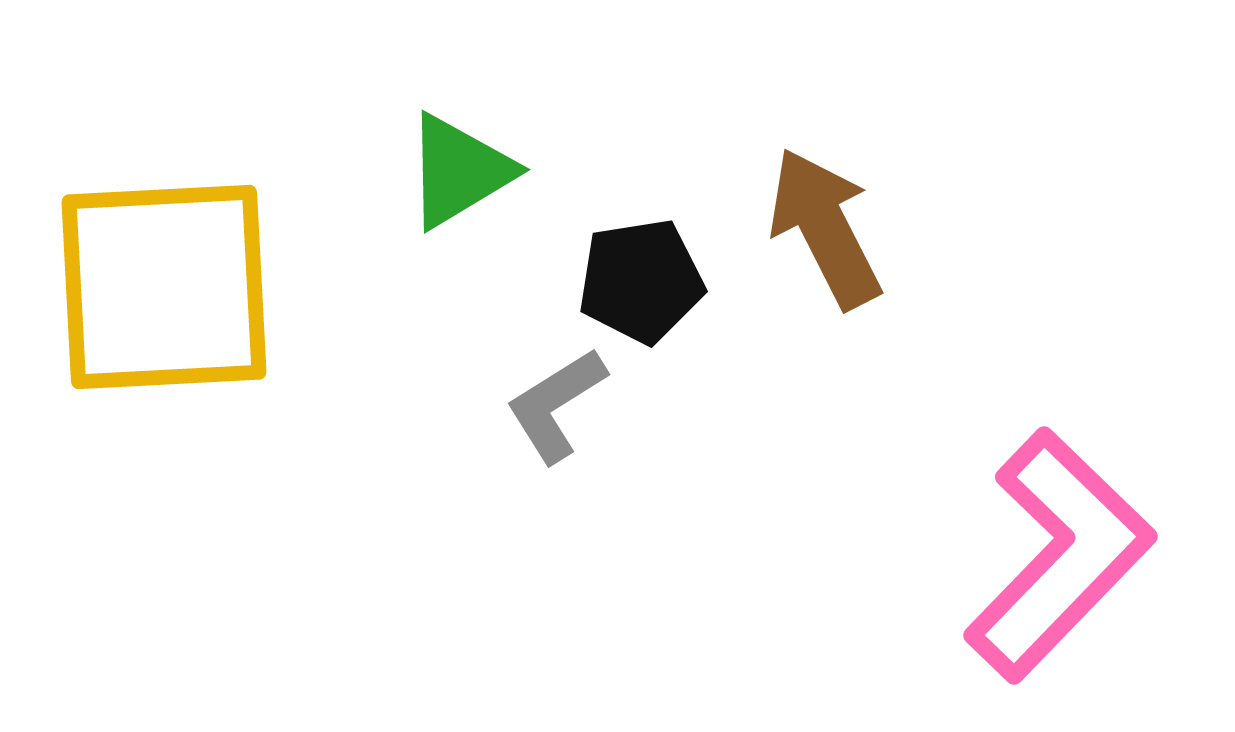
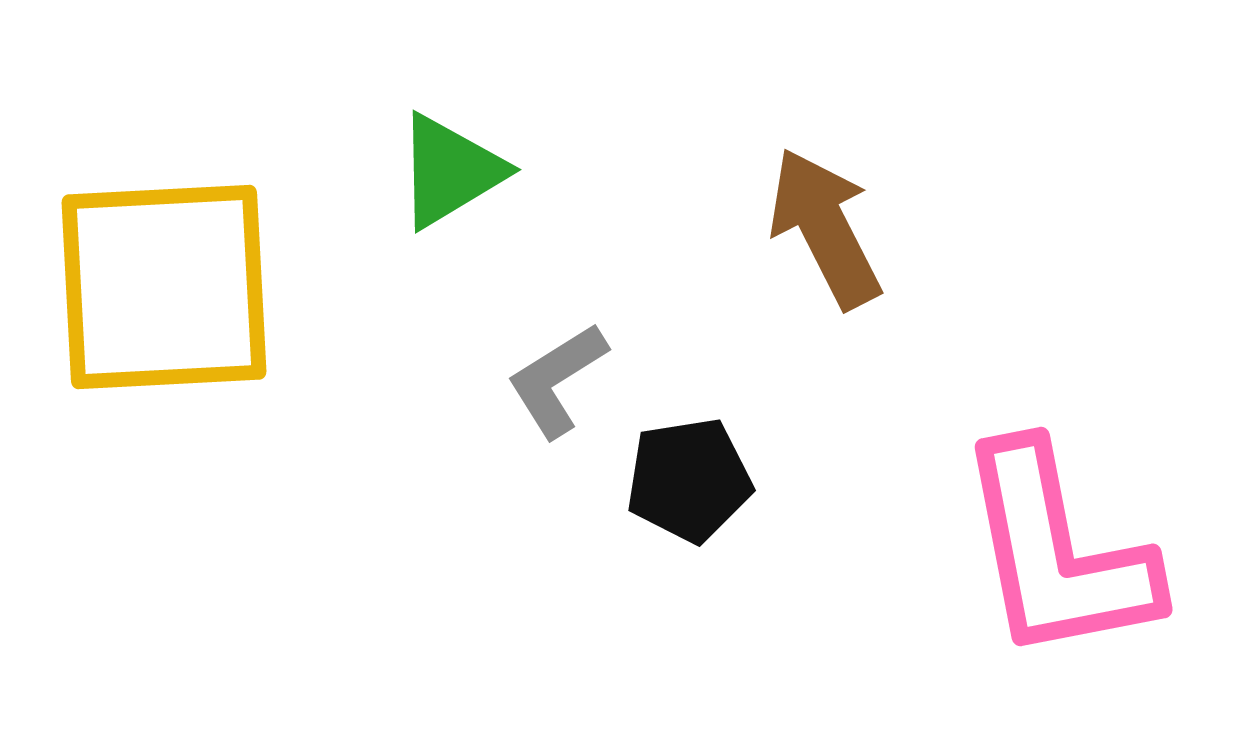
green triangle: moved 9 px left
black pentagon: moved 48 px right, 199 px down
gray L-shape: moved 1 px right, 25 px up
pink L-shape: moved 2 px left, 2 px up; rotated 125 degrees clockwise
